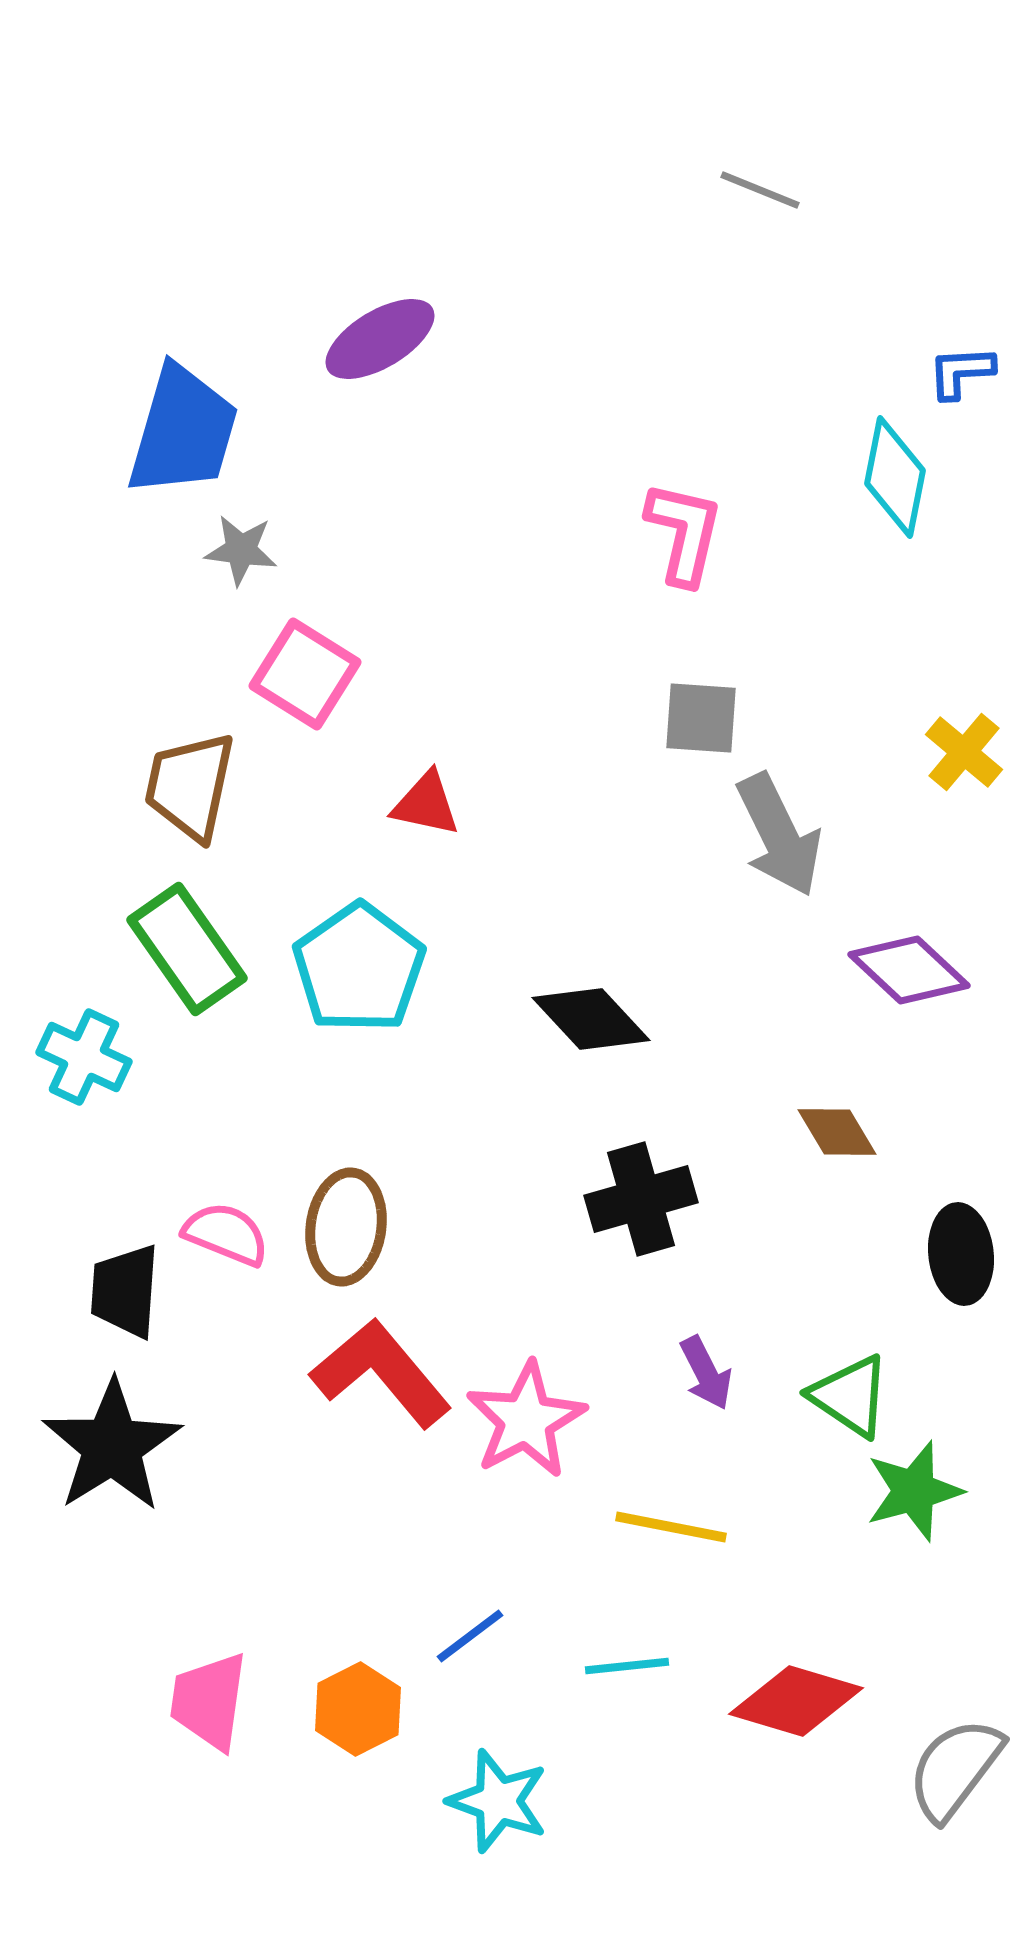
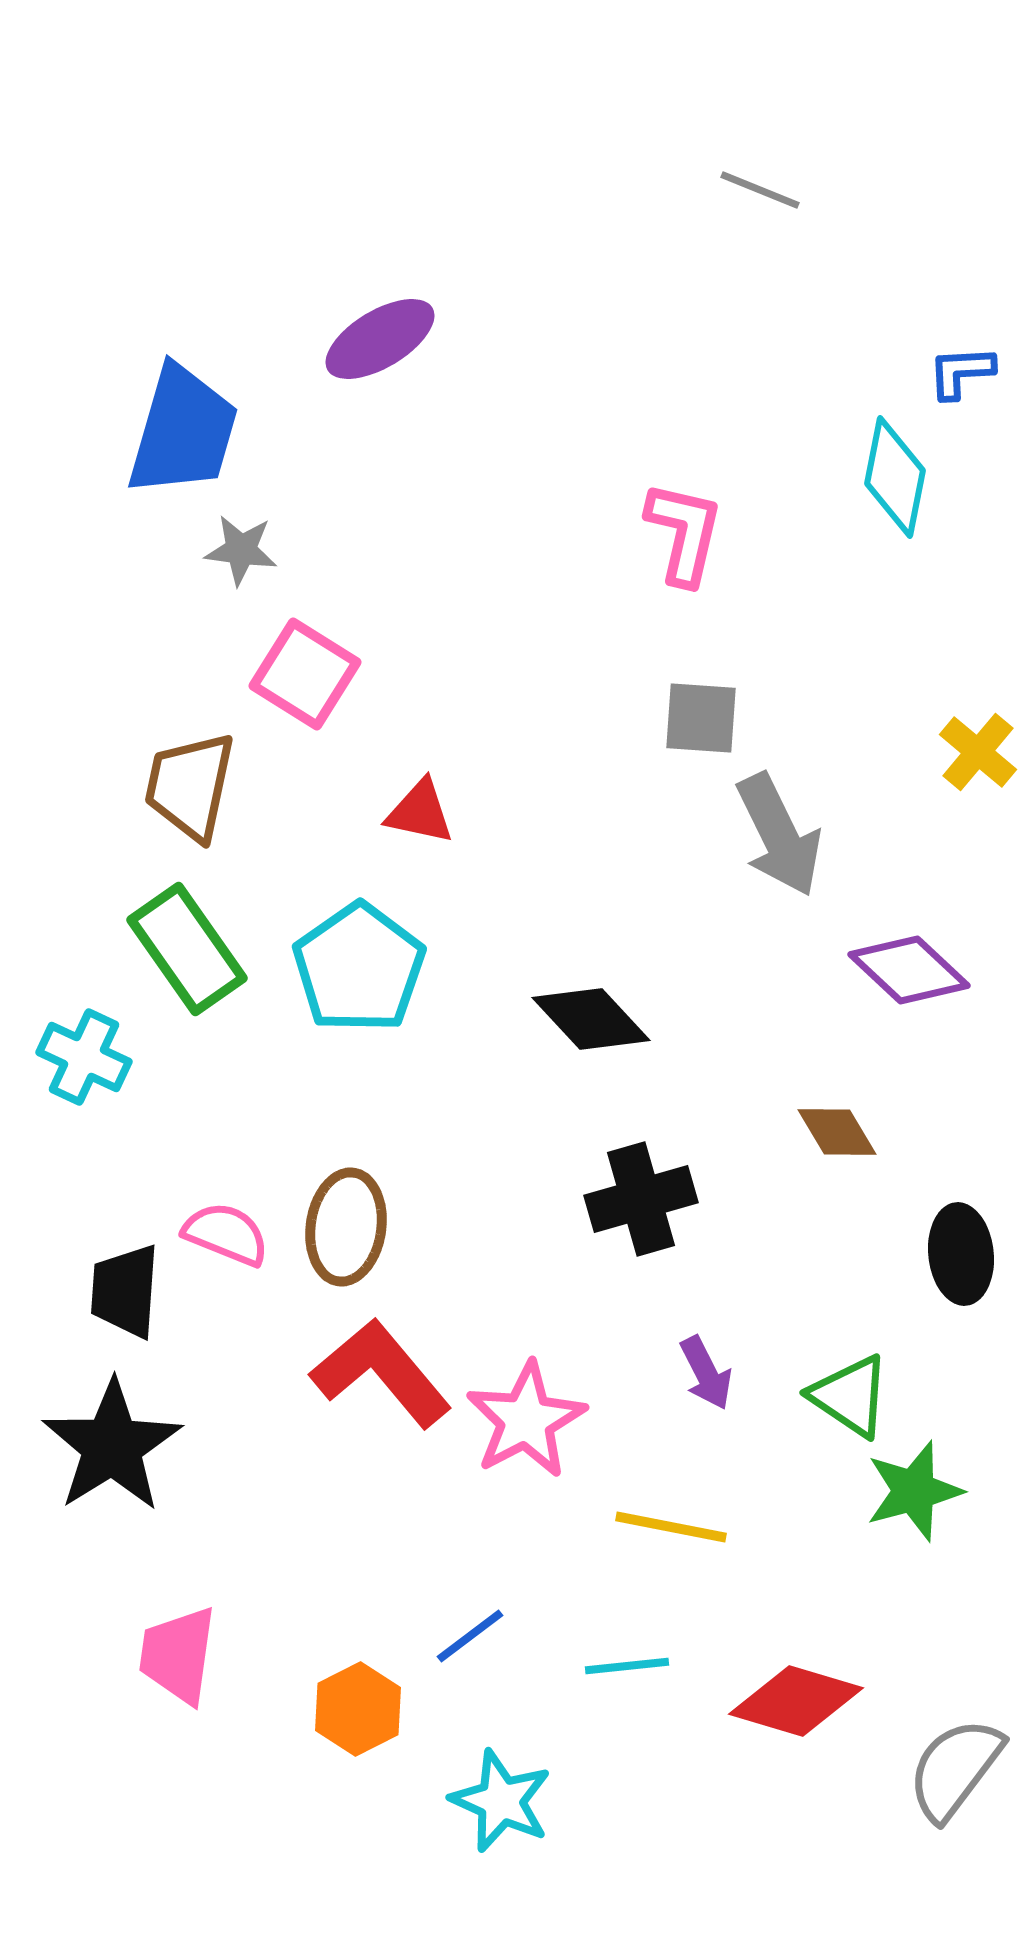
yellow cross: moved 14 px right
red triangle: moved 6 px left, 8 px down
pink trapezoid: moved 31 px left, 46 px up
cyan star: moved 3 px right; rotated 4 degrees clockwise
